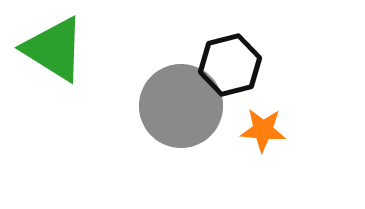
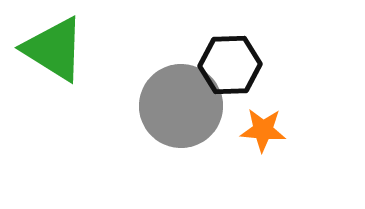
black hexagon: rotated 12 degrees clockwise
